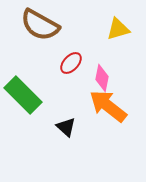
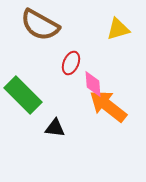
red ellipse: rotated 20 degrees counterclockwise
pink diamond: moved 9 px left, 6 px down; rotated 16 degrees counterclockwise
black triangle: moved 11 px left, 1 px down; rotated 35 degrees counterclockwise
